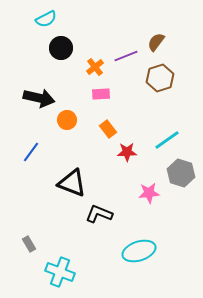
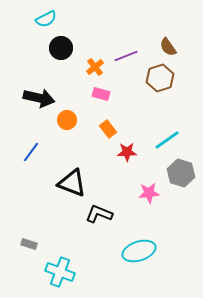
brown semicircle: moved 12 px right, 5 px down; rotated 72 degrees counterclockwise
pink rectangle: rotated 18 degrees clockwise
gray rectangle: rotated 42 degrees counterclockwise
